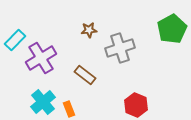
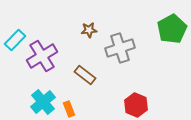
purple cross: moved 1 px right, 2 px up
